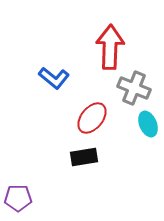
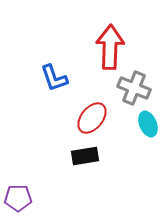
blue L-shape: rotated 32 degrees clockwise
black rectangle: moved 1 px right, 1 px up
